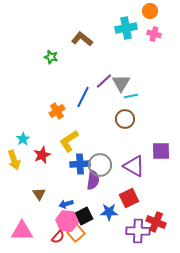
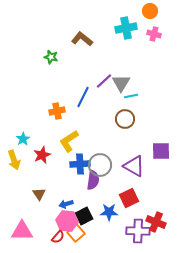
orange cross: rotated 21 degrees clockwise
